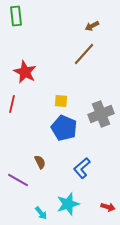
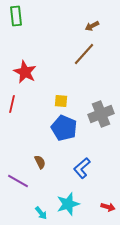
purple line: moved 1 px down
